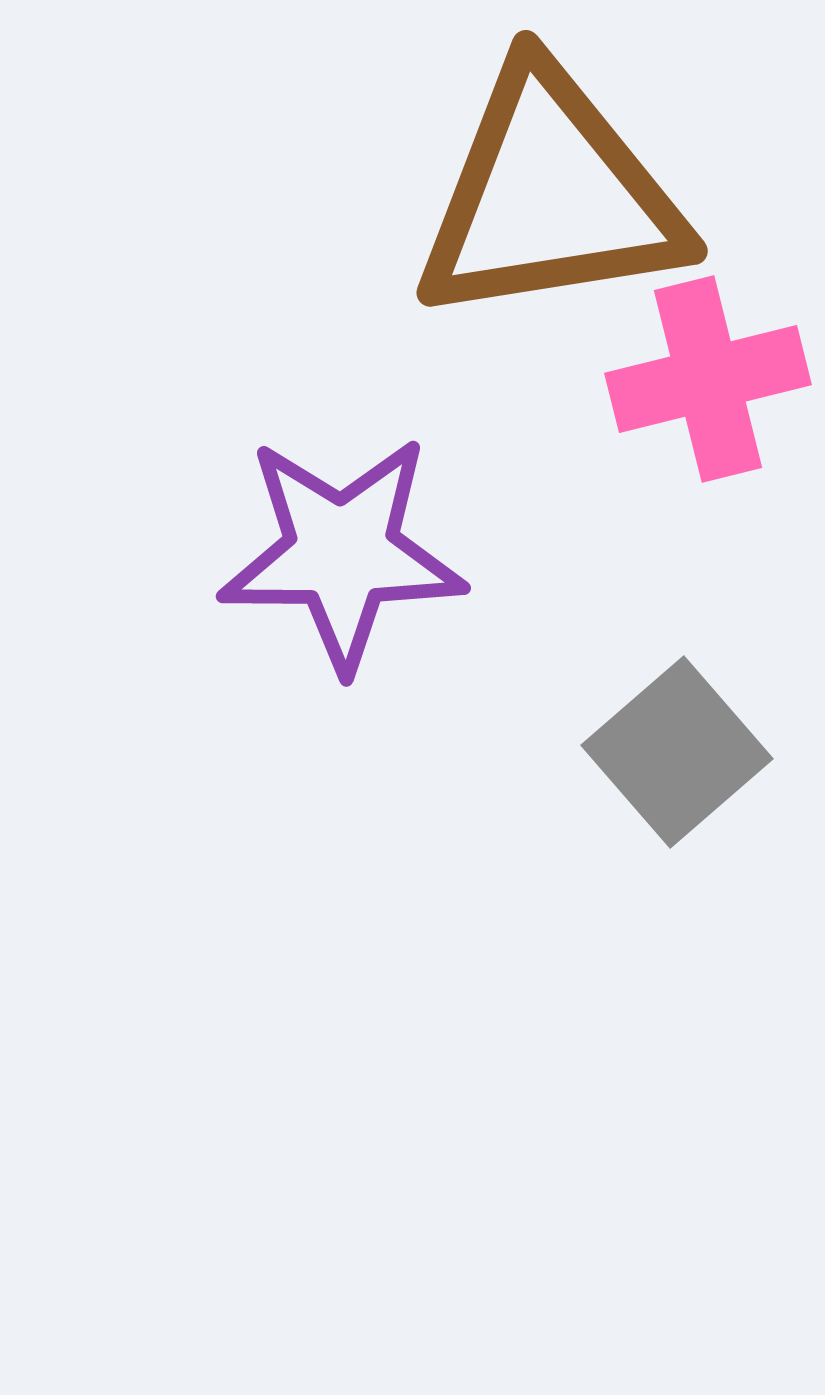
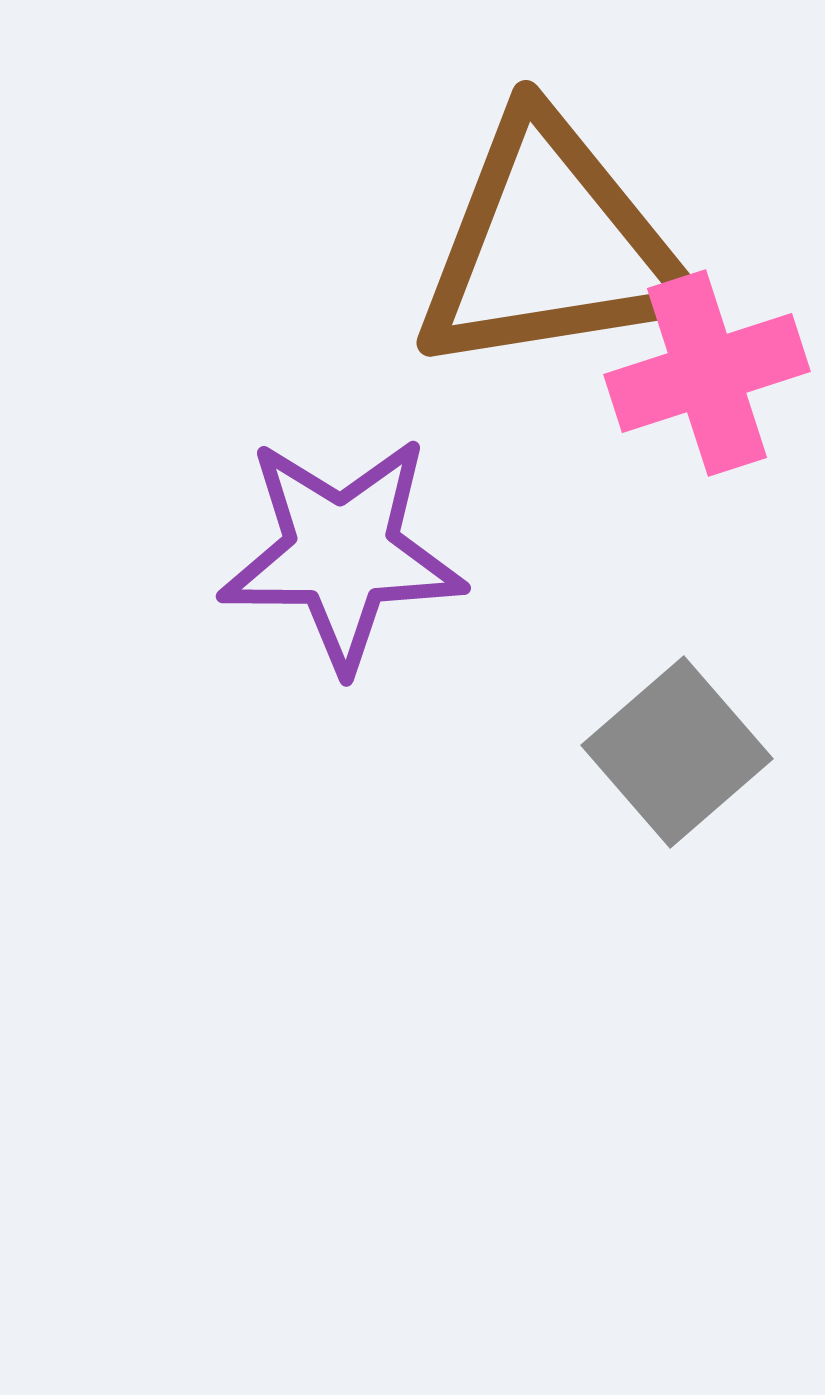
brown triangle: moved 50 px down
pink cross: moved 1 px left, 6 px up; rotated 4 degrees counterclockwise
